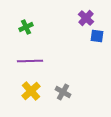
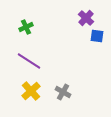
purple line: moved 1 px left; rotated 35 degrees clockwise
